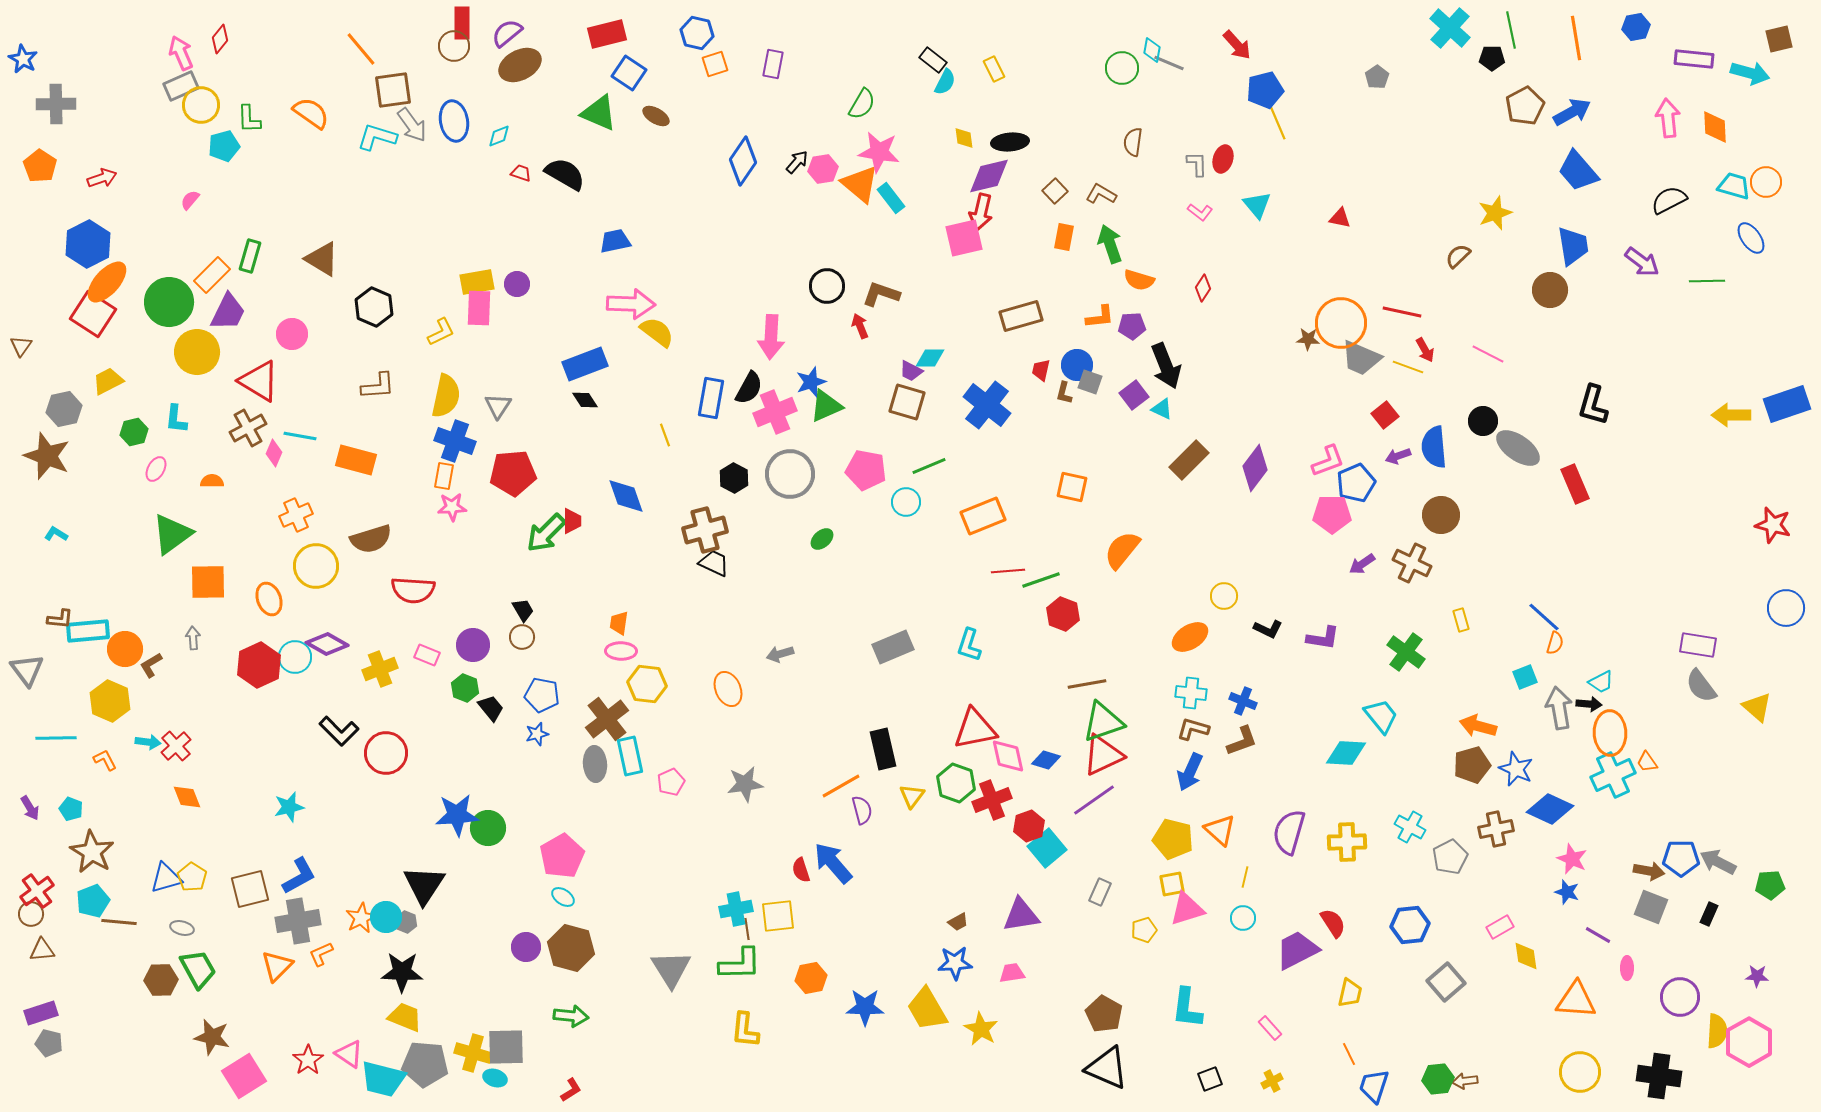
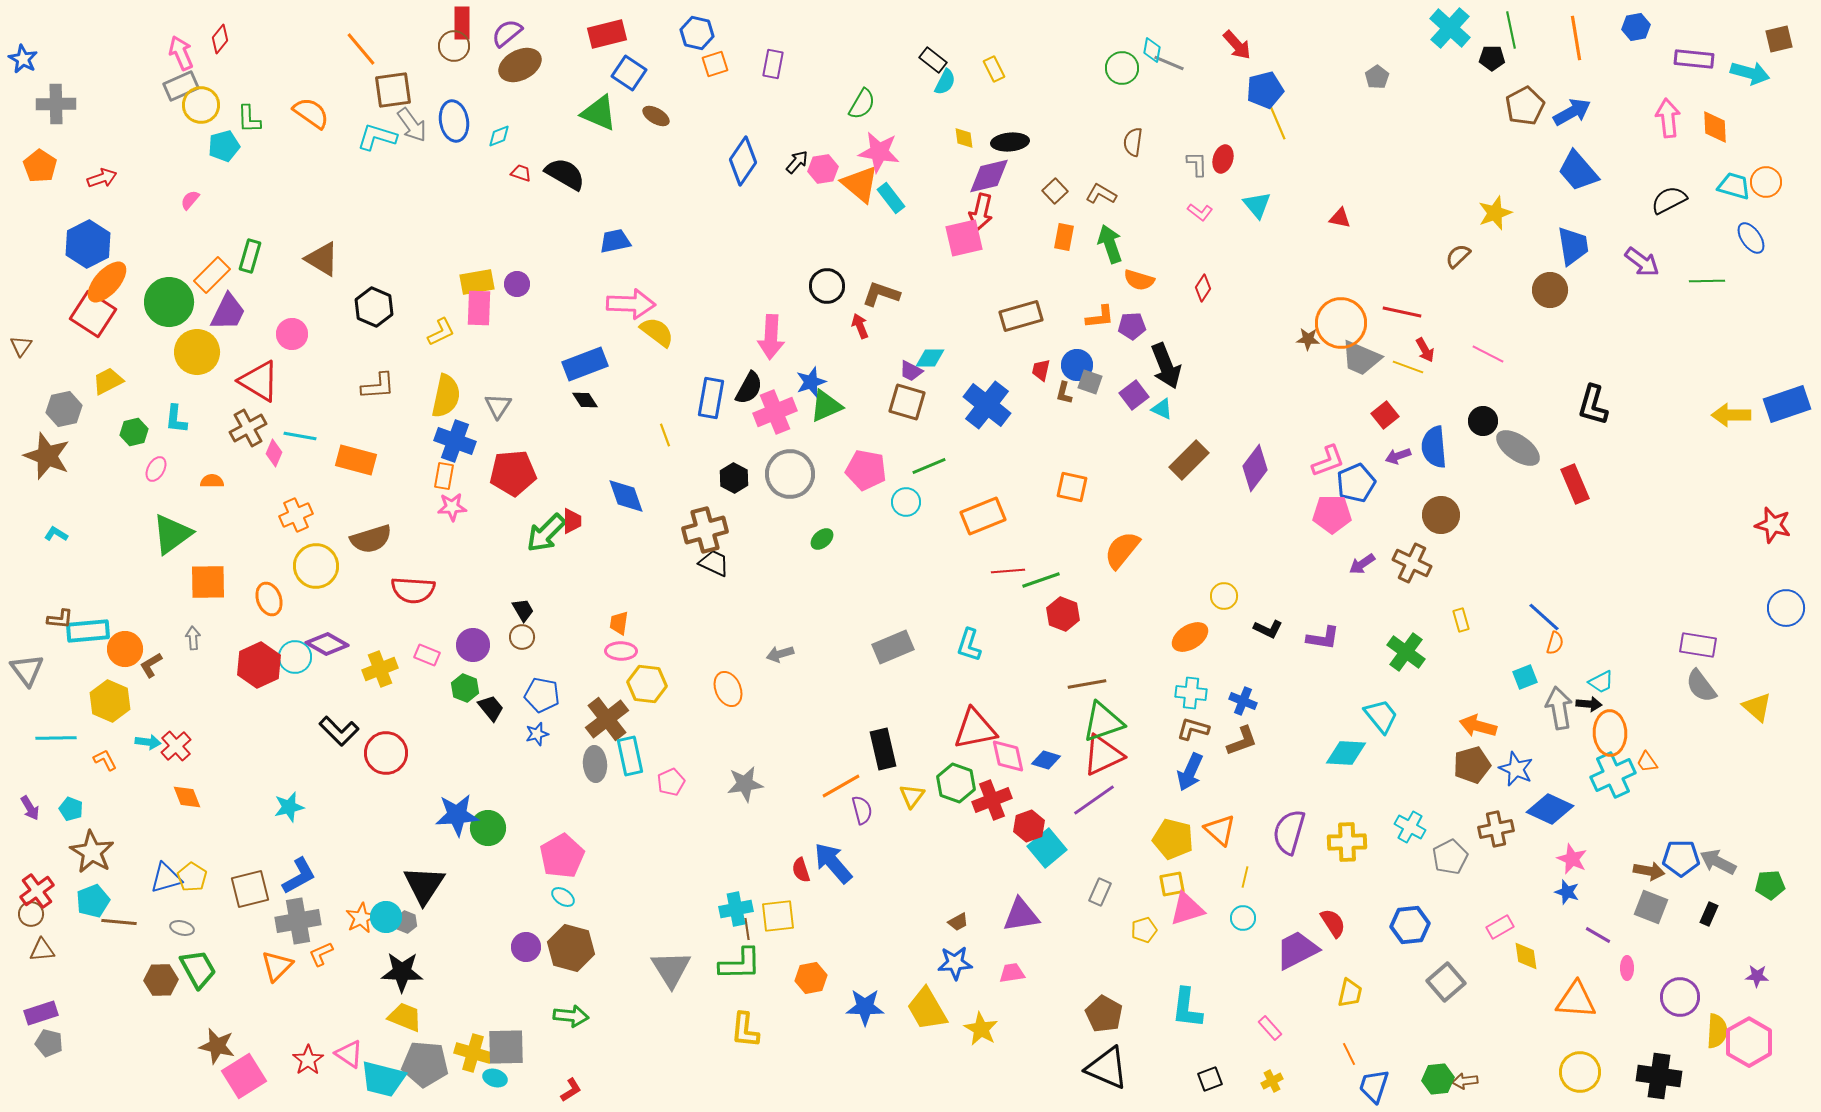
brown star at (212, 1037): moved 5 px right, 9 px down
